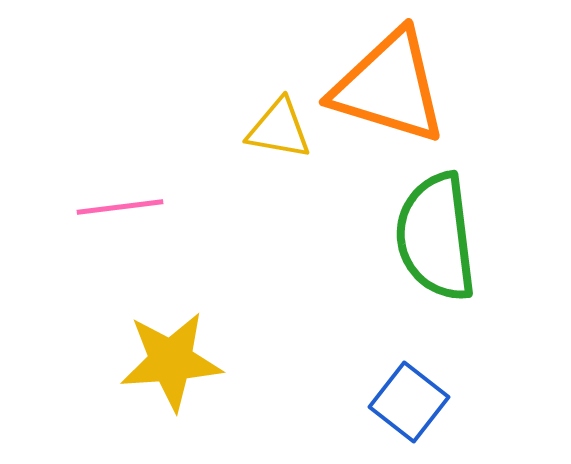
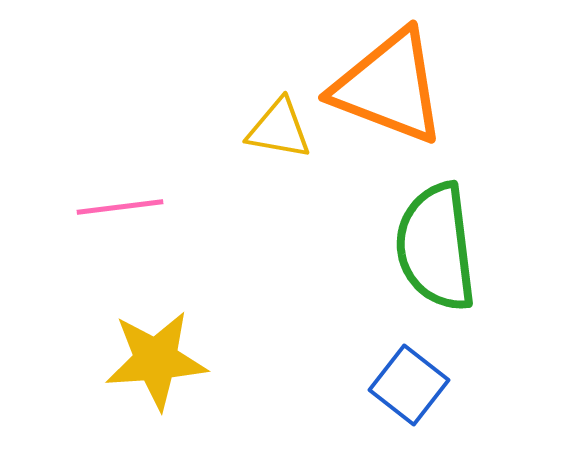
orange triangle: rotated 4 degrees clockwise
green semicircle: moved 10 px down
yellow star: moved 15 px left, 1 px up
blue square: moved 17 px up
